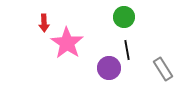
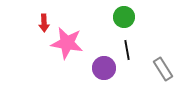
pink star: rotated 24 degrees counterclockwise
purple circle: moved 5 px left
